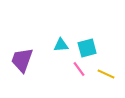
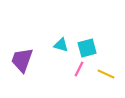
cyan triangle: rotated 21 degrees clockwise
pink line: rotated 63 degrees clockwise
